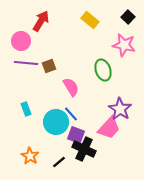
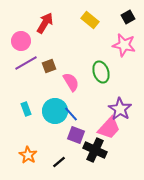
black square: rotated 16 degrees clockwise
red arrow: moved 4 px right, 2 px down
purple line: rotated 35 degrees counterclockwise
green ellipse: moved 2 px left, 2 px down
pink semicircle: moved 5 px up
cyan circle: moved 1 px left, 11 px up
black cross: moved 11 px right, 1 px down
orange star: moved 2 px left, 1 px up
